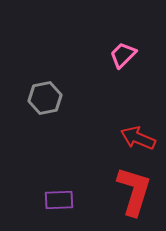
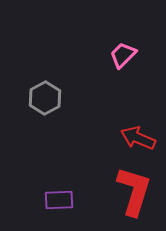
gray hexagon: rotated 16 degrees counterclockwise
